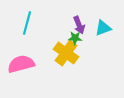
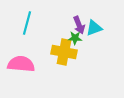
cyan triangle: moved 9 px left
yellow cross: moved 2 px left, 1 px up; rotated 25 degrees counterclockwise
pink semicircle: rotated 20 degrees clockwise
